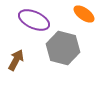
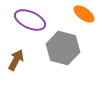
purple ellipse: moved 4 px left
